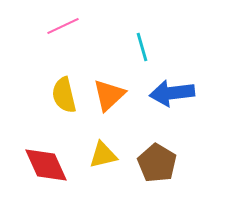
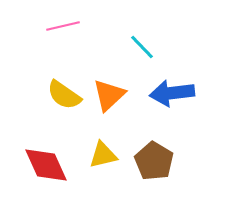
pink line: rotated 12 degrees clockwise
cyan line: rotated 28 degrees counterclockwise
yellow semicircle: rotated 42 degrees counterclockwise
brown pentagon: moved 3 px left, 2 px up
